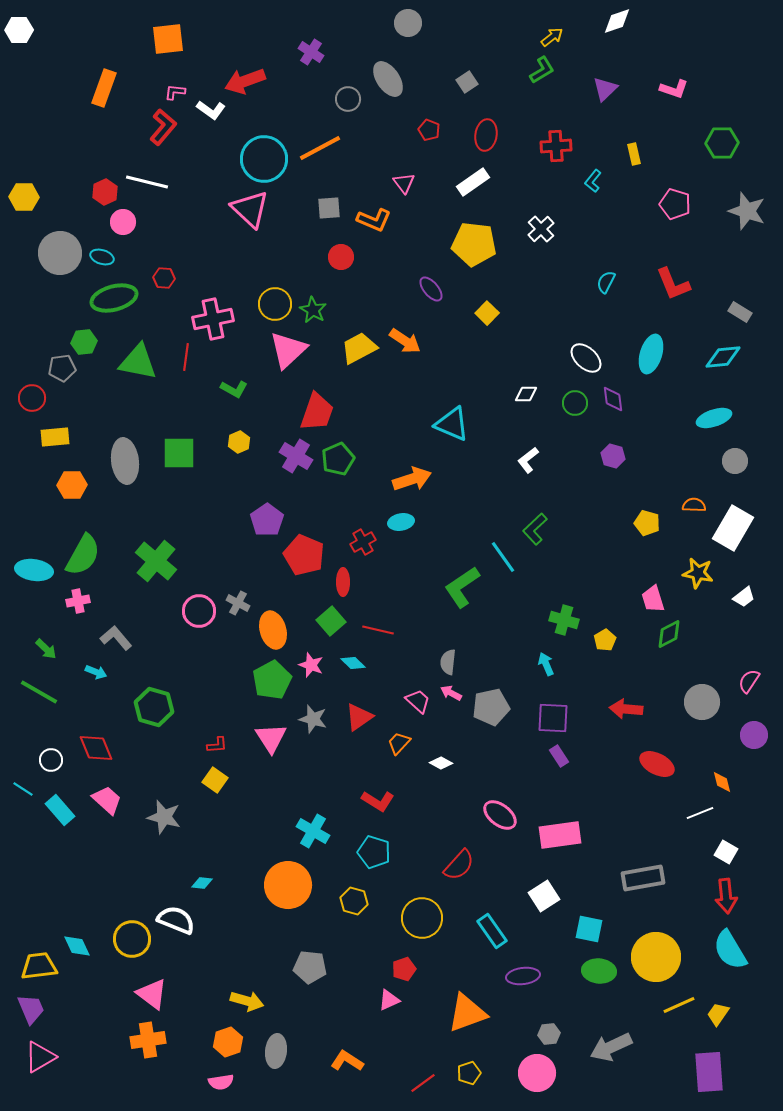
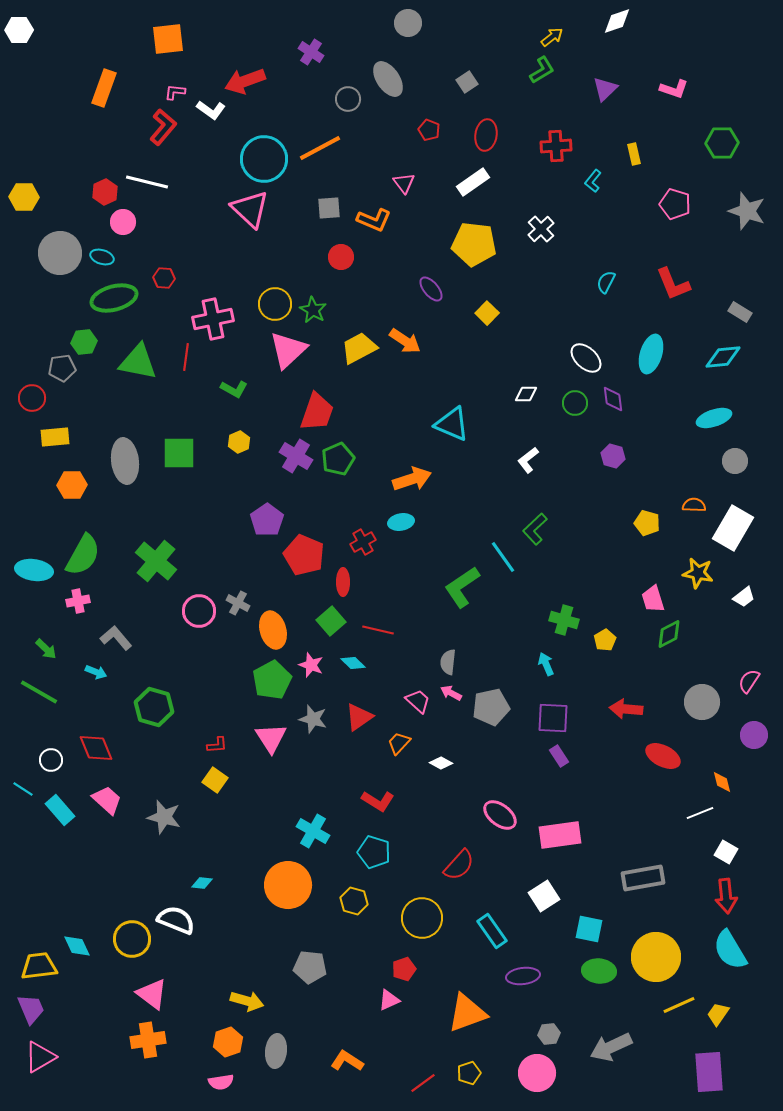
red ellipse at (657, 764): moved 6 px right, 8 px up
